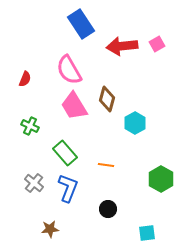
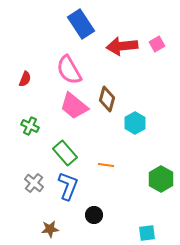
pink trapezoid: rotated 20 degrees counterclockwise
blue L-shape: moved 2 px up
black circle: moved 14 px left, 6 px down
